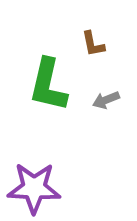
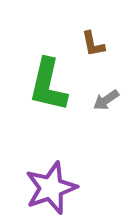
gray arrow: rotated 12 degrees counterclockwise
purple star: moved 17 px right; rotated 22 degrees counterclockwise
